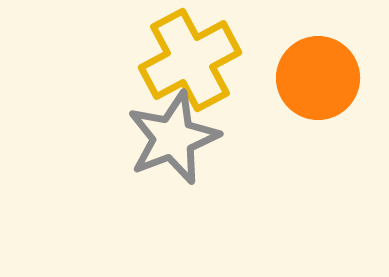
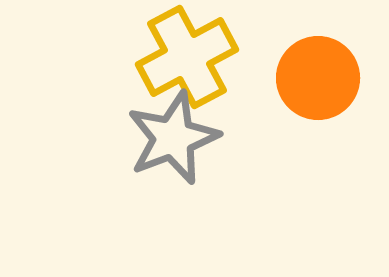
yellow cross: moved 3 px left, 3 px up
